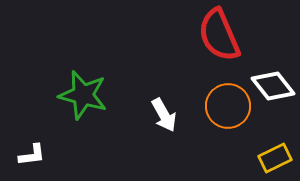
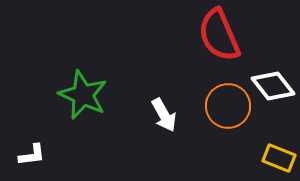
green star: rotated 9 degrees clockwise
yellow rectangle: moved 4 px right; rotated 48 degrees clockwise
